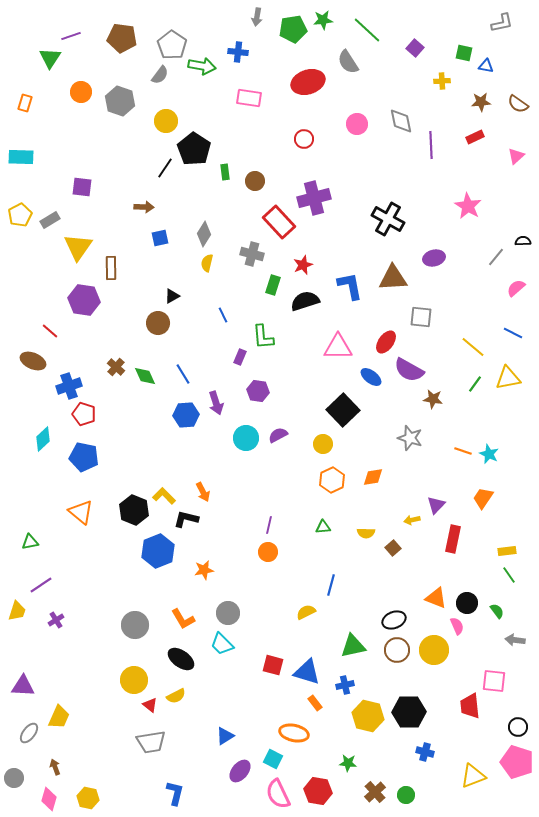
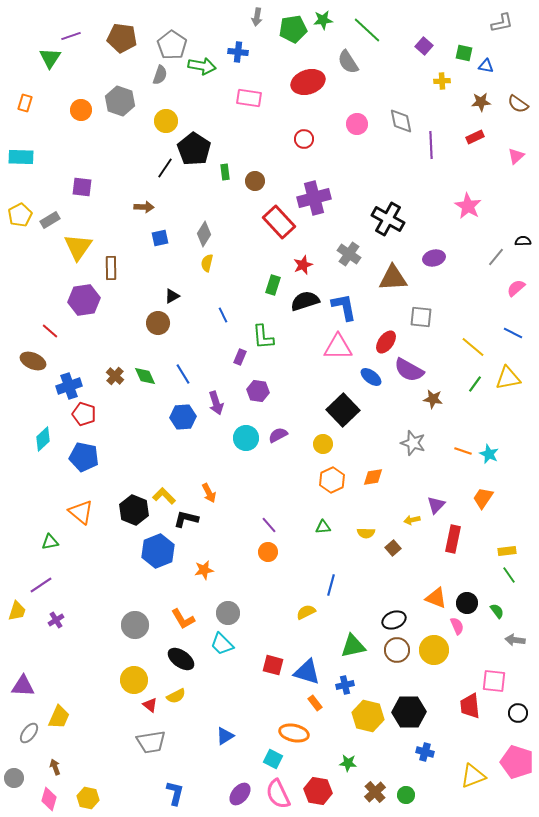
purple square at (415, 48): moved 9 px right, 2 px up
gray semicircle at (160, 75): rotated 18 degrees counterclockwise
orange circle at (81, 92): moved 18 px down
gray cross at (252, 254): moved 97 px right; rotated 20 degrees clockwise
blue L-shape at (350, 286): moved 6 px left, 21 px down
purple hexagon at (84, 300): rotated 16 degrees counterclockwise
brown cross at (116, 367): moved 1 px left, 9 px down
blue hexagon at (186, 415): moved 3 px left, 2 px down
gray star at (410, 438): moved 3 px right, 5 px down
orange arrow at (203, 492): moved 6 px right, 1 px down
purple line at (269, 525): rotated 54 degrees counterclockwise
green triangle at (30, 542): moved 20 px right
black circle at (518, 727): moved 14 px up
purple ellipse at (240, 771): moved 23 px down
